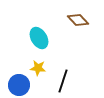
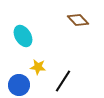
cyan ellipse: moved 16 px left, 2 px up
yellow star: moved 1 px up
black line: rotated 15 degrees clockwise
